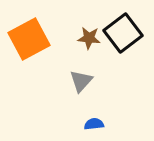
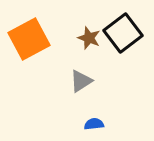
brown star: rotated 15 degrees clockwise
gray triangle: rotated 15 degrees clockwise
